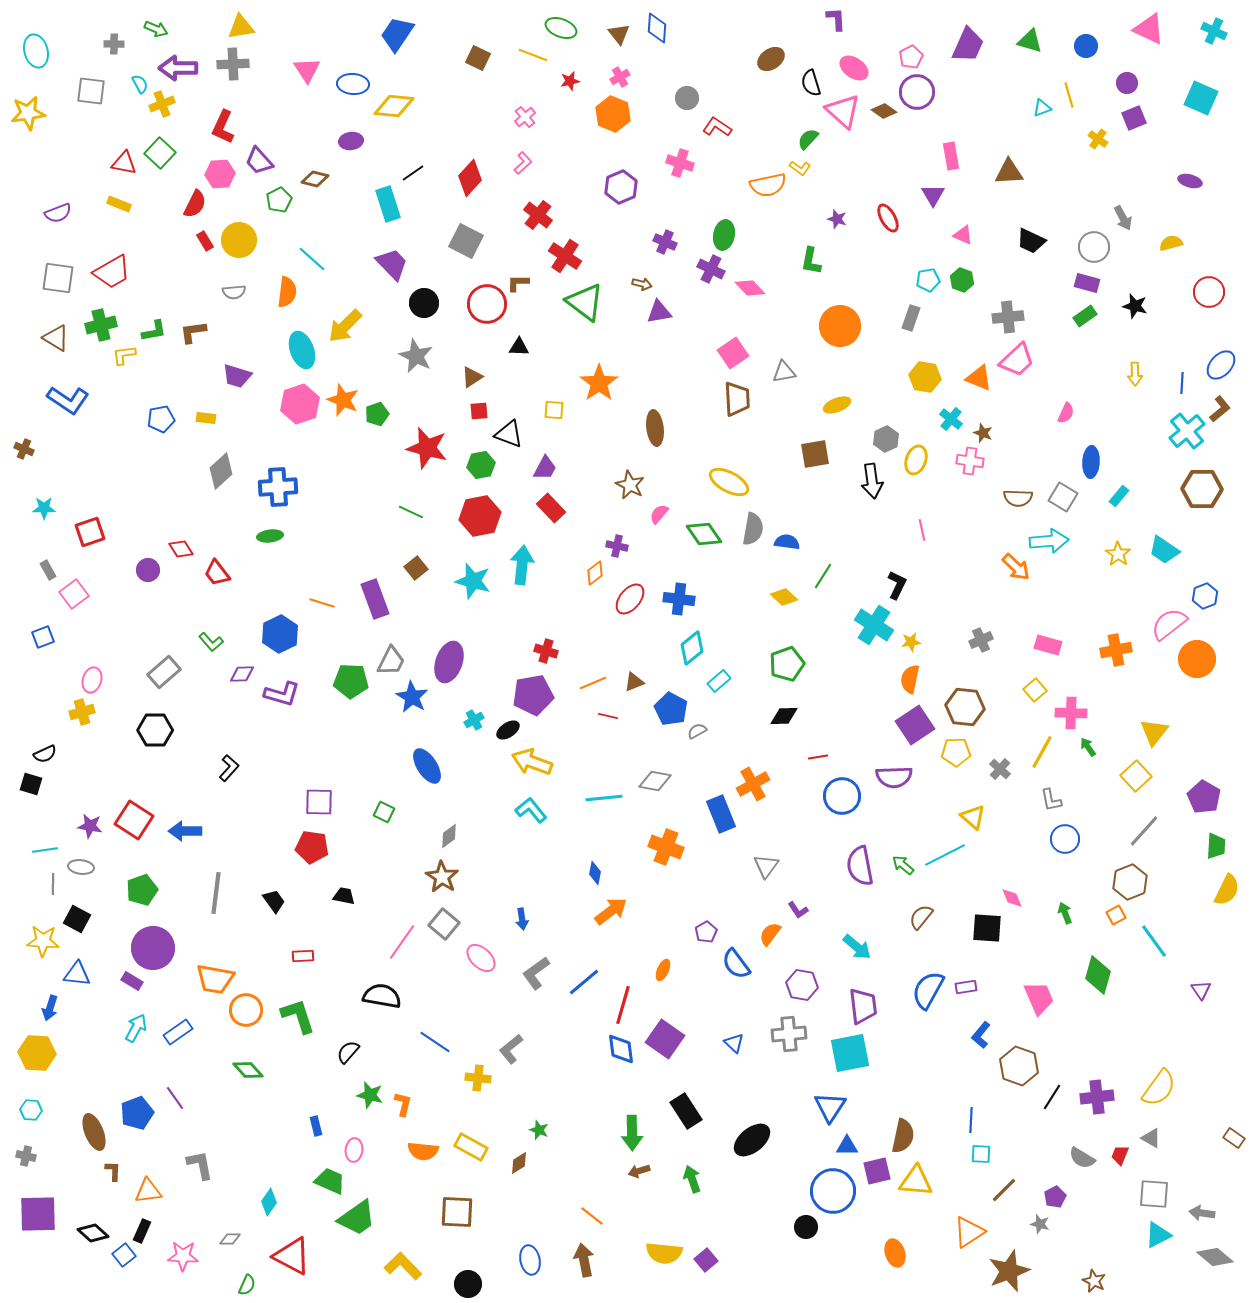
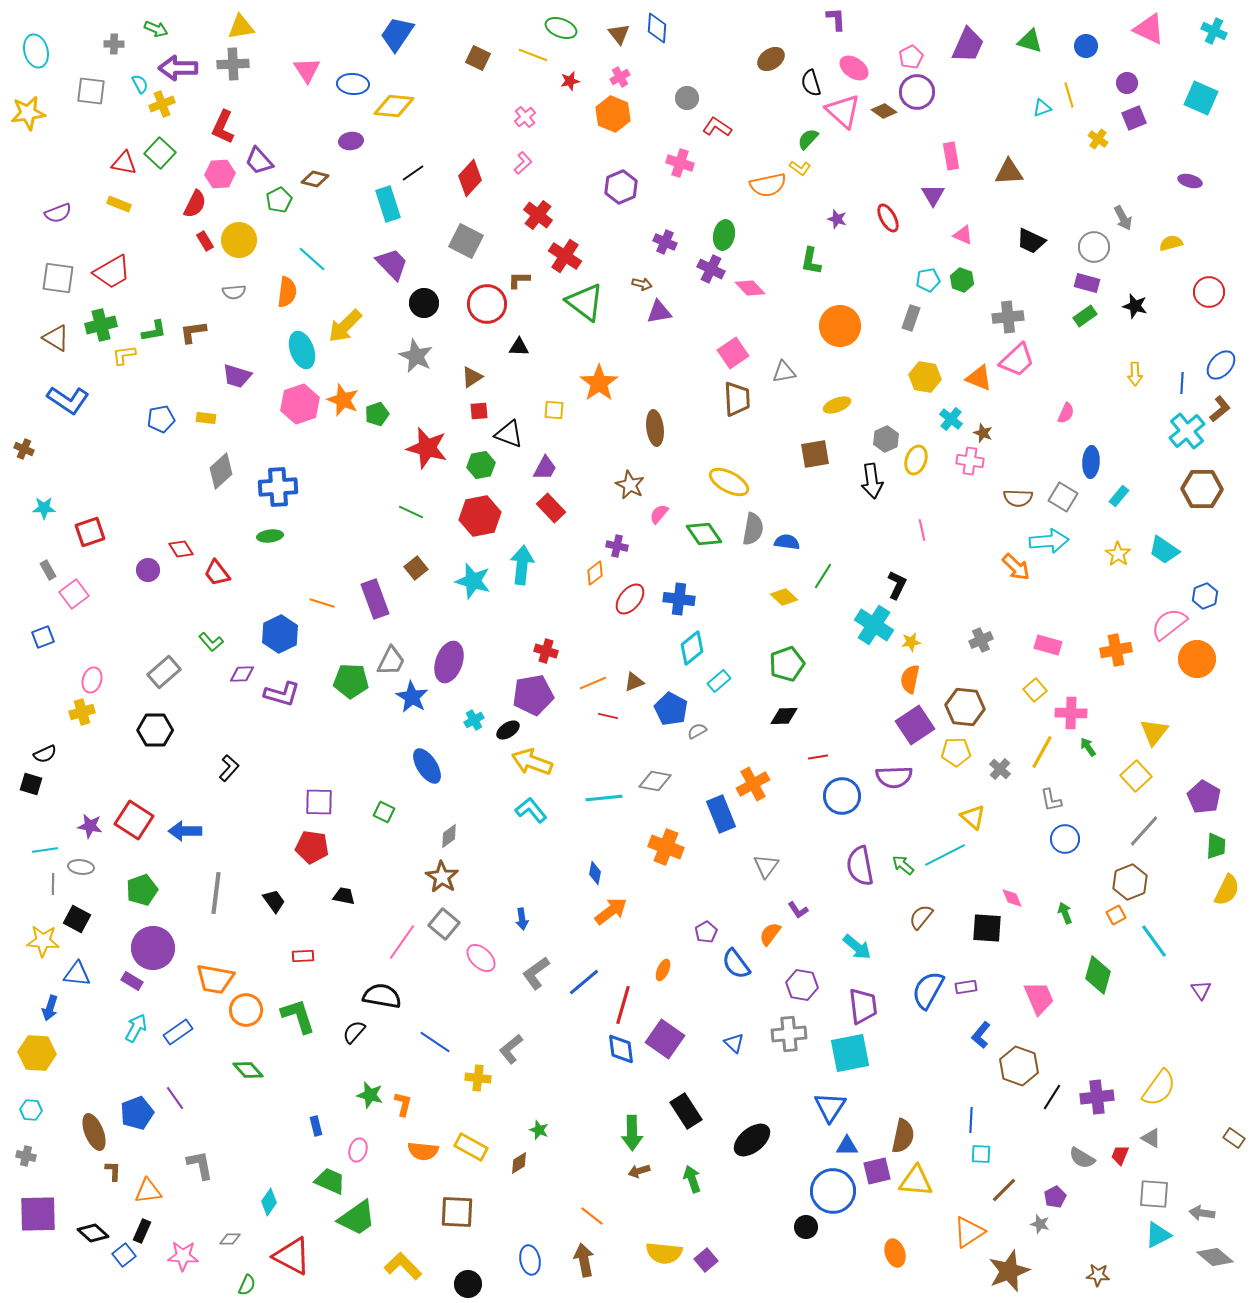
brown L-shape at (518, 283): moved 1 px right, 3 px up
black semicircle at (348, 1052): moved 6 px right, 20 px up
pink ellipse at (354, 1150): moved 4 px right; rotated 10 degrees clockwise
brown star at (1094, 1281): moved 4 px right, 6 px up; rotated 20 degrees counterclockwise
